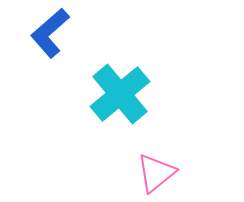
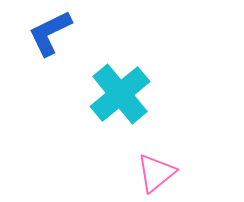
blue L-shape: rotated 15 degrees clockwise
